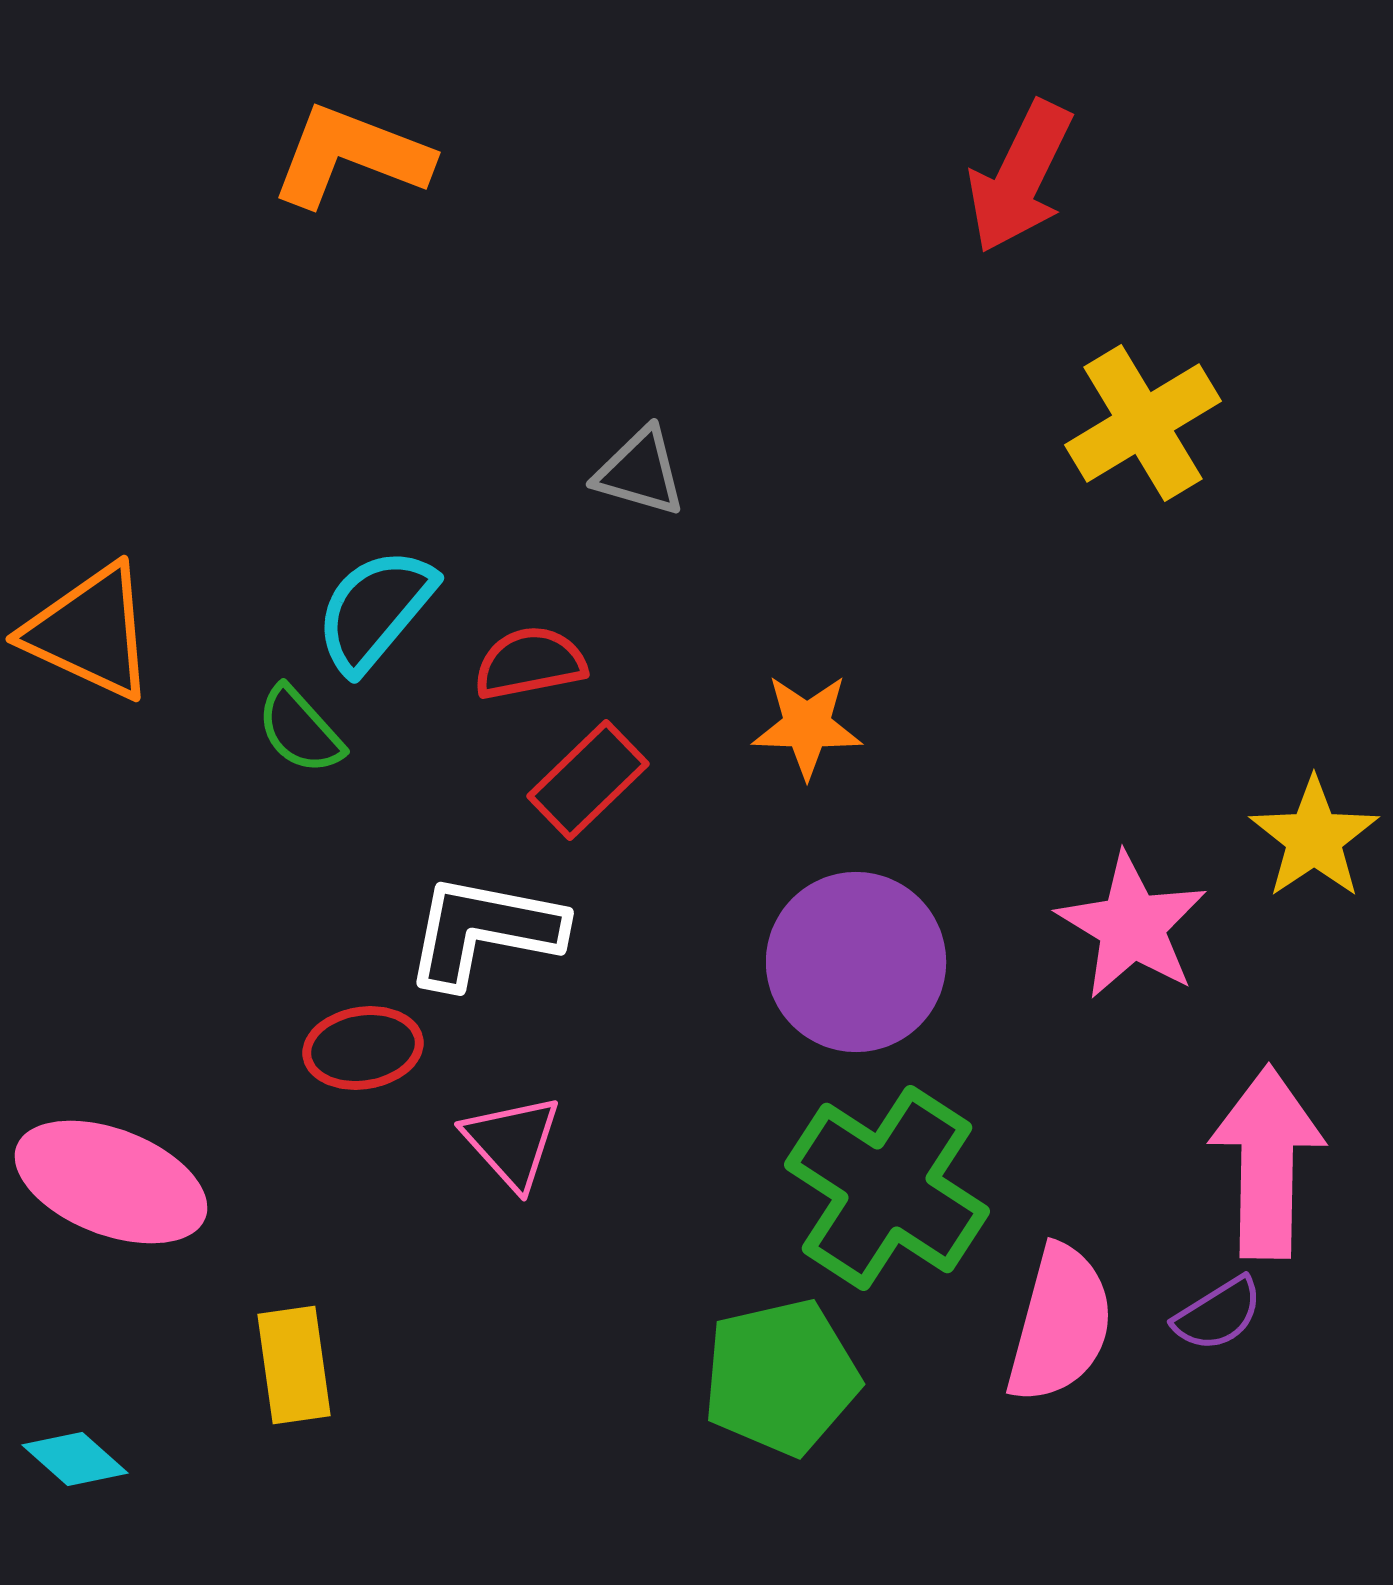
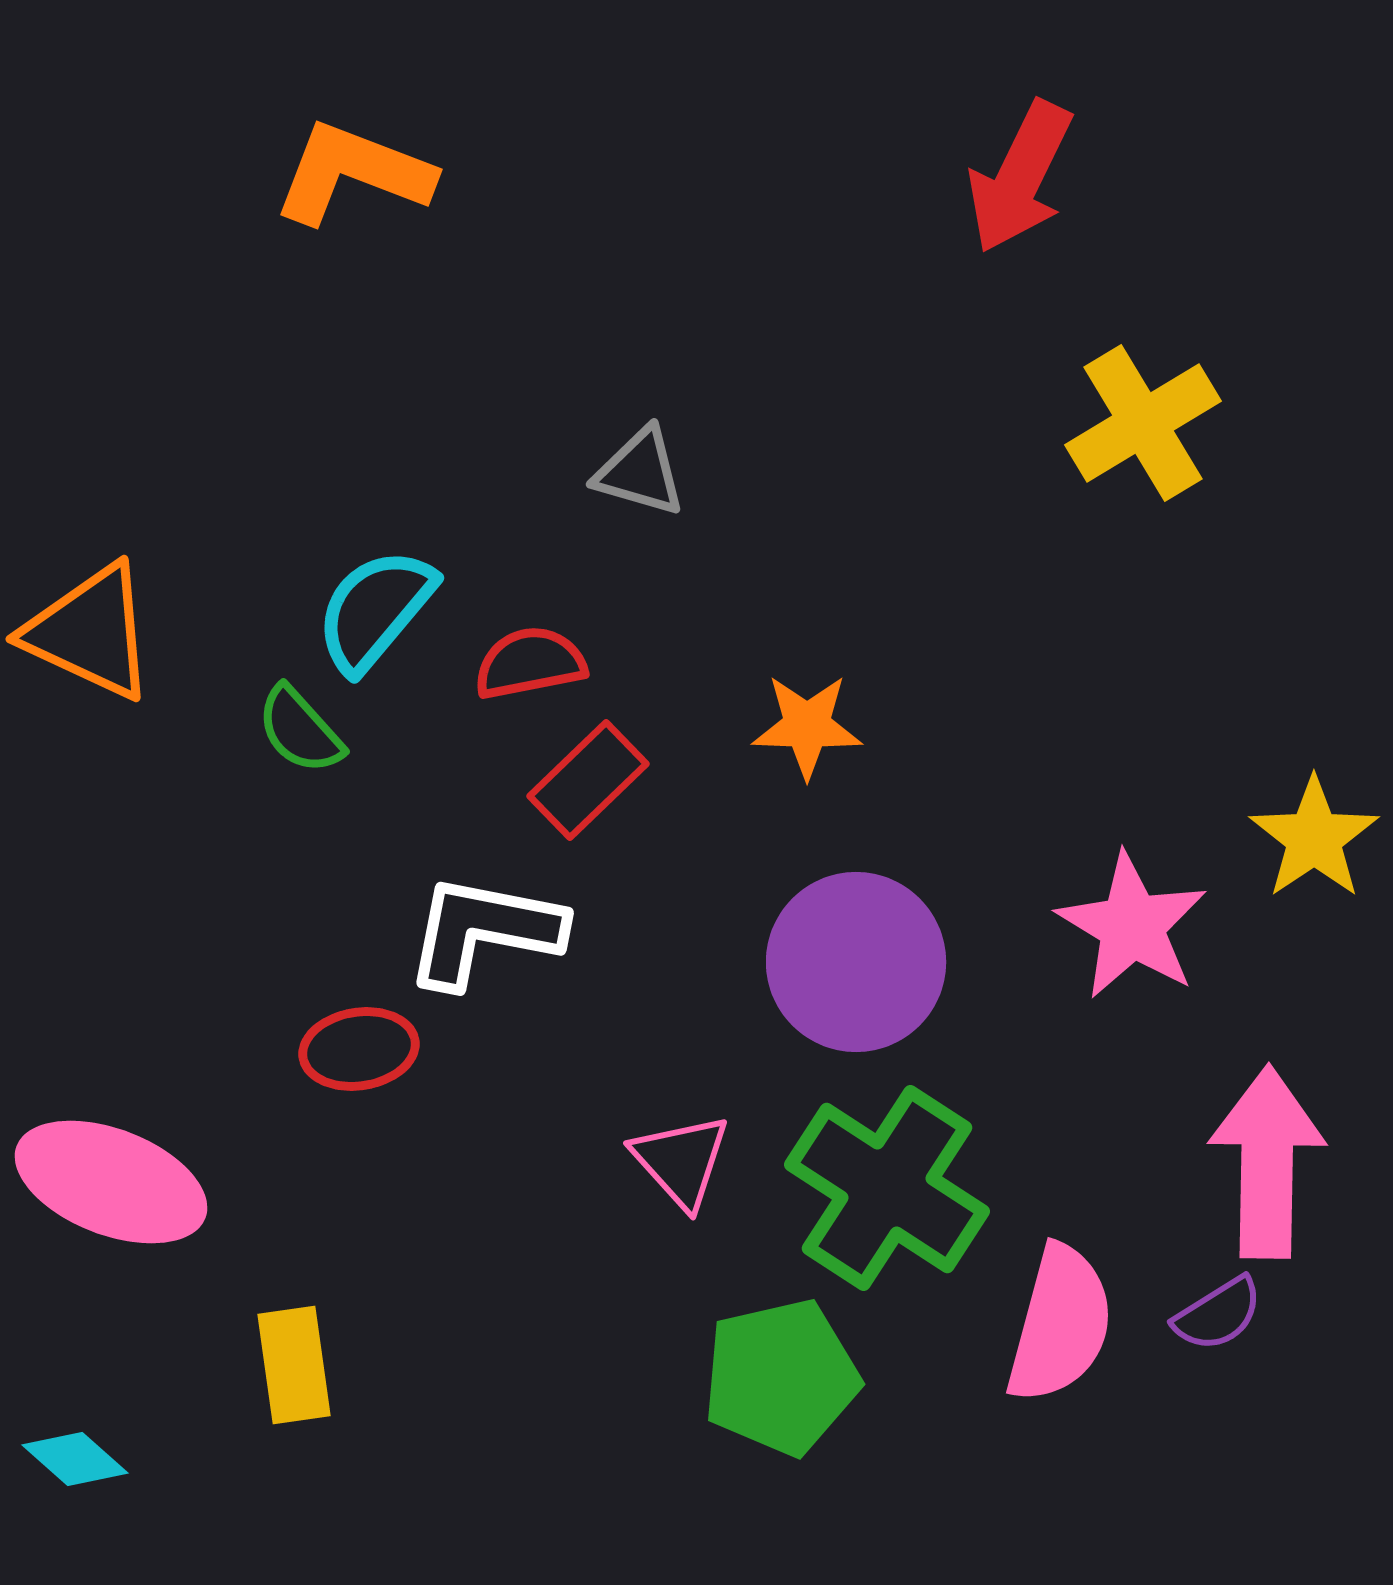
orange L-shape: moved 2 px right, 17 px down
red ellipse: moved 4 px left, 1 px down
pink triangle: moved 169 px right, 19 px down
